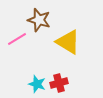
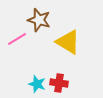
red cross: rotated 24 degrees clockwise
